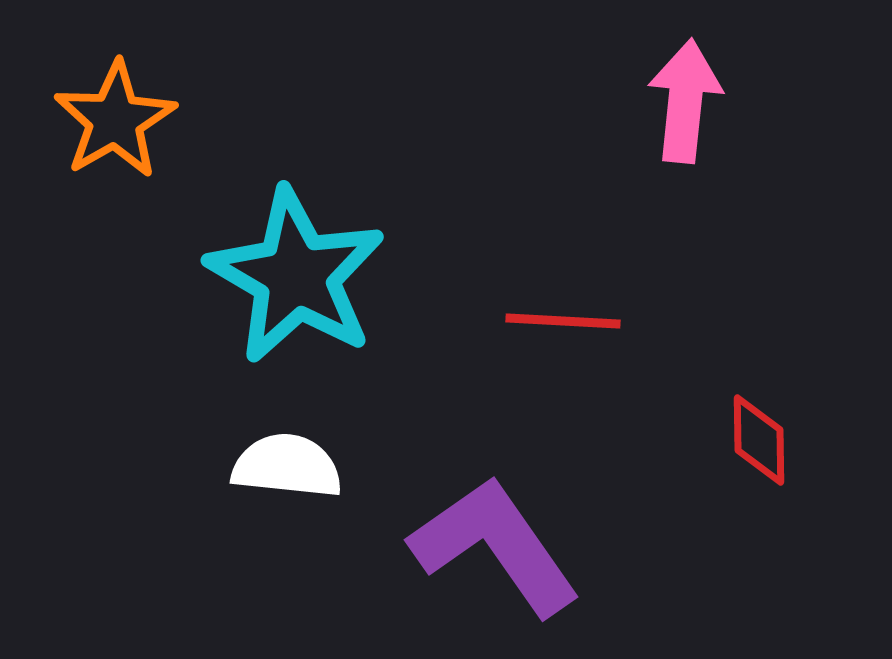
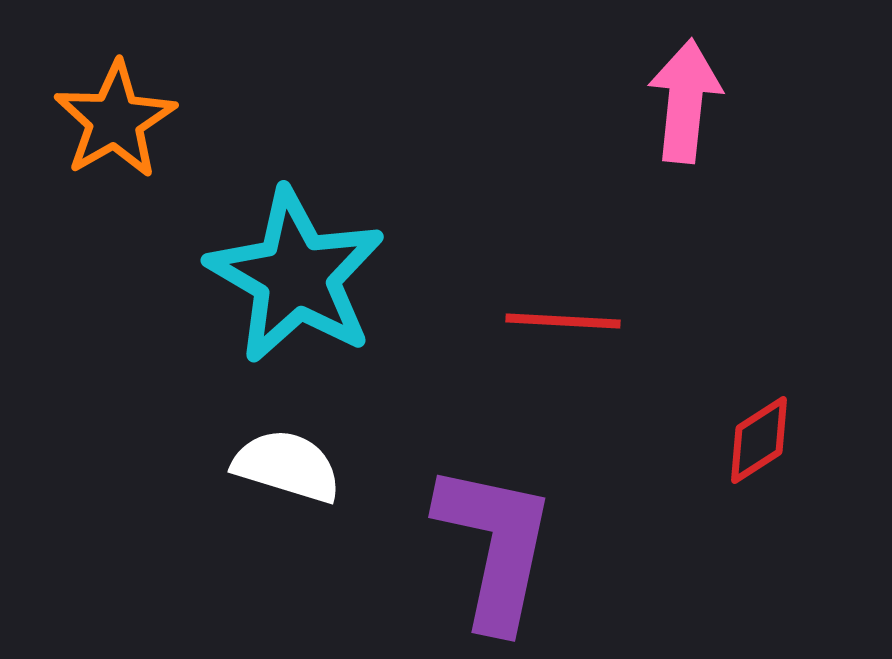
red diamond: rotated 58 degrees clockwise
white semicircle: rotated 11 degrees clockwise
purple L-shape: rotated 47 degrees clockwise
